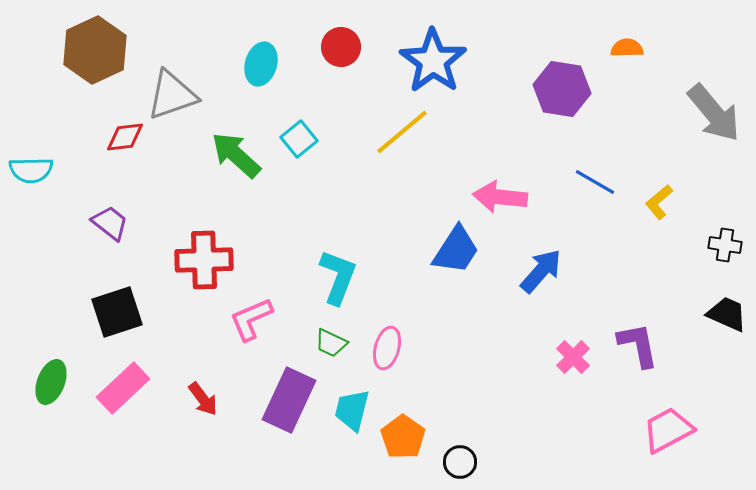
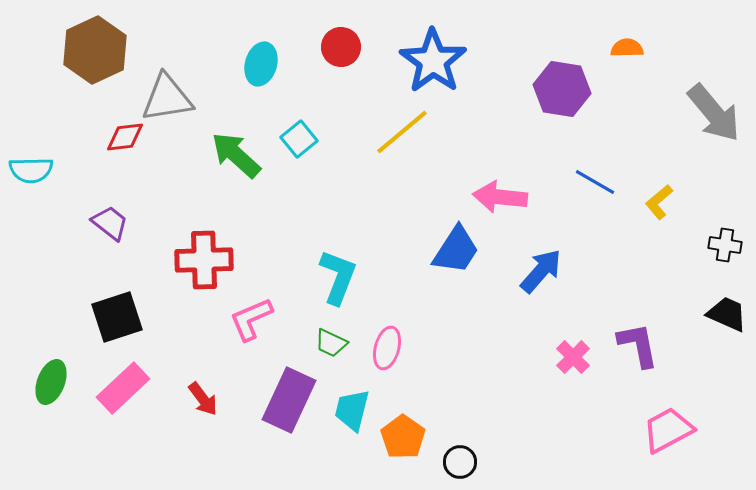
gray triangle: moved 5 px left, 3 px down; rotated 10 degrees clockwise
black square: moved 5 px down
